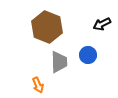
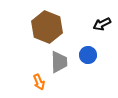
orange arrow: moved 1 px right, 3 px up
